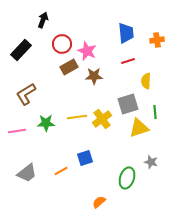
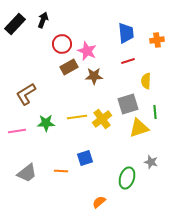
black rectangle: moved 6 px left, 26 px up
orange line: rotated 32 degrees clockwise
